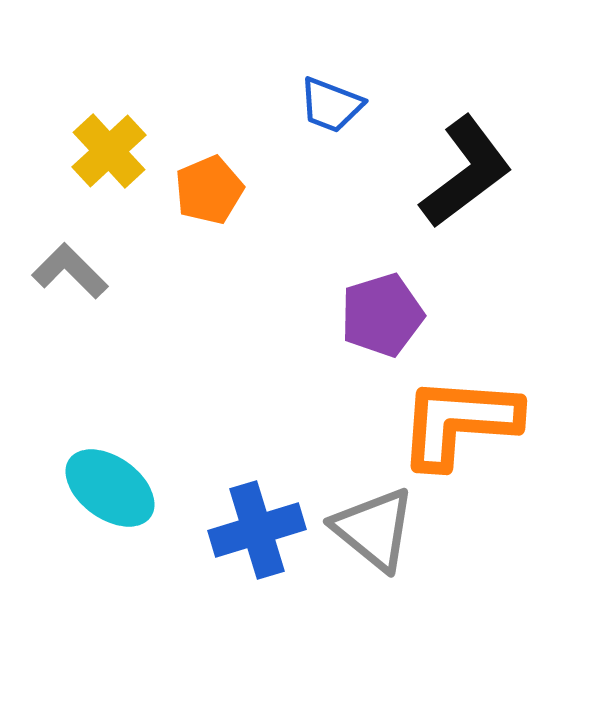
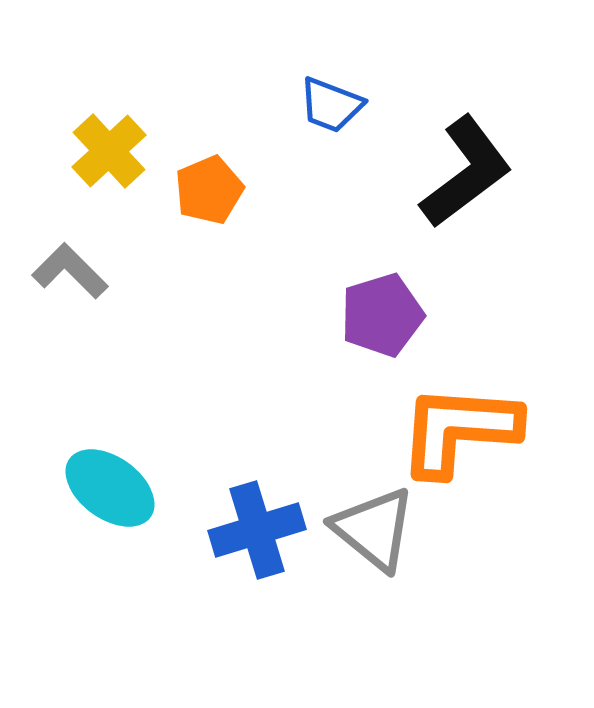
orange L-shape: moved 8 px down
